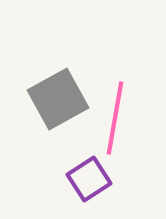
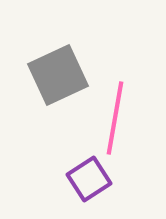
gray square: moved 24 px up; rotated 4 degrees clockwise
